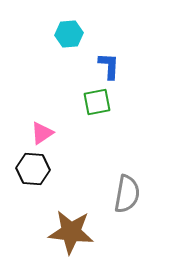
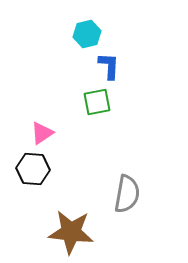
cyan hexagon: moved 18 px right; rotated 8 degrees counterclockwise
